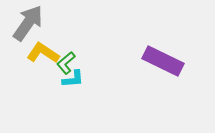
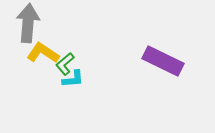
gray arrow: rotated 30 degrees counterclockwise
green L-shape: moved 1 px left, 1 px down
